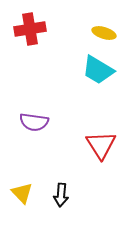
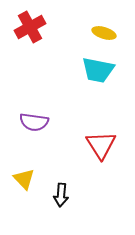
red cross: moved 2 px up; rotated 20 degrees counterclockwise
cyan trapezoid: rotated 20 degrees counterclockwise
yellow triangle: moved 2 px right, 14 px up
